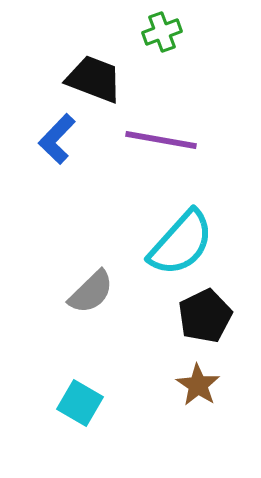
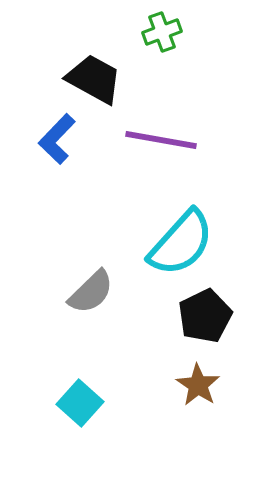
black trapezoid: rotated 8 degrees clockwise
cyan square: rotated 12 degrees clockwise
